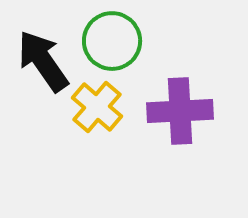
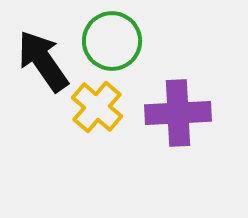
purple cross: moved 2 px left, 2 px down
